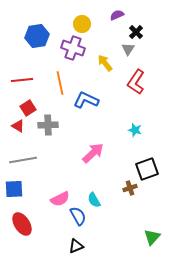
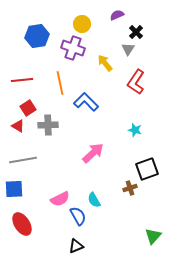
blue L-shape: moved 2 px down; rotated 20 degrees clockwise
green triangle: moved 1 px right, 1 px up
